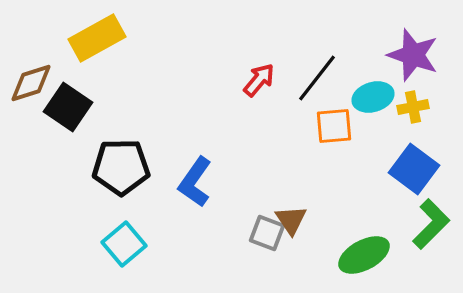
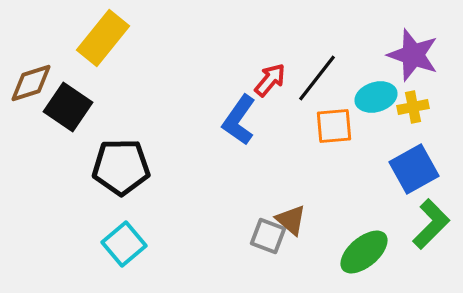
yellow rectangle: moved 6 px right; rotated 22 degrees counterclockwise
red arrow: moved 11 px right
cyan ellipse: moved 3 px right
blue square: rotated 24 degrees clockwise
blue L-shape: moved 44 px right, 62 px up
brown triangle: rotated 16 degrees counterclockwise
gray square: moved 1 px right, 3 px down
green ellipse: moved 3 px up; rotated 12 degrees counterclockwise
